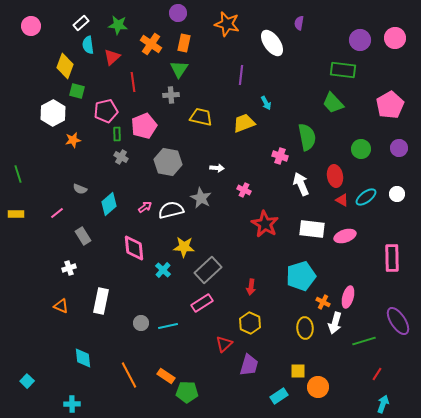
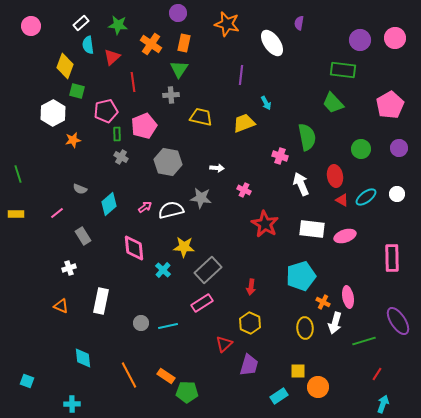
gray star at (201, 198): rotated 20 degrees counterclockwise
pink ellipse at (348, 297): rotated 25 degrees counterclockwise
cyan square at (27, 381): rotated 24 degrees counterclockwise
